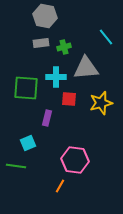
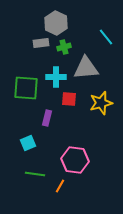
gray hexagon: moved 11 px right, 7 px down; rotated 15 degrees clockwise
green line: moved 19 px right, 8 px down
